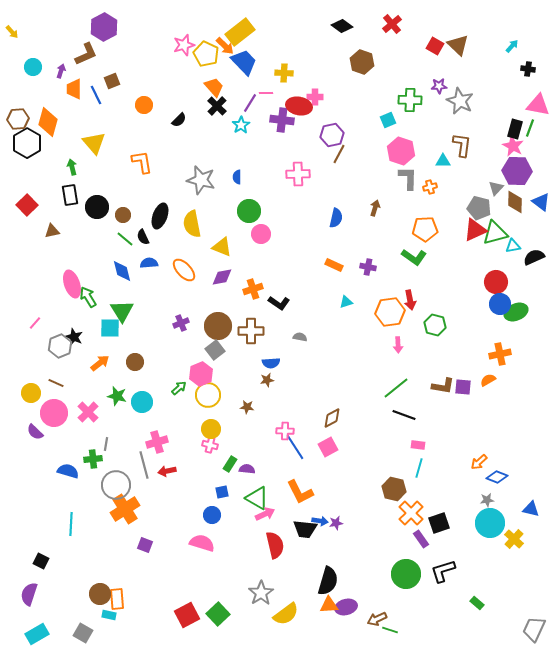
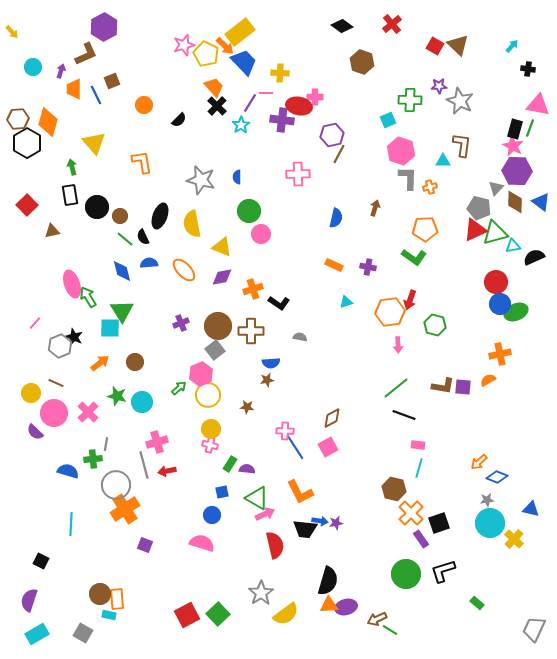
yellow cross at (284, 73): moved 4 px left
brown circle at (123, 215): moved 3 px left, 1 px down
red arrow at (410, 300): rotated 30 degrees clockwise
purple semicircle at (29, 594): moved 6 px down
green line at (390, 630): rotated 14 degrees clockwise
